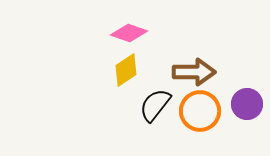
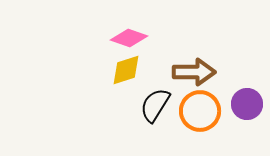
pink diamond: moved 5 px down
yellow diamond: rotated 16 degrees clockwise
black semicircle: rotated 6 degrees counterclockwise
